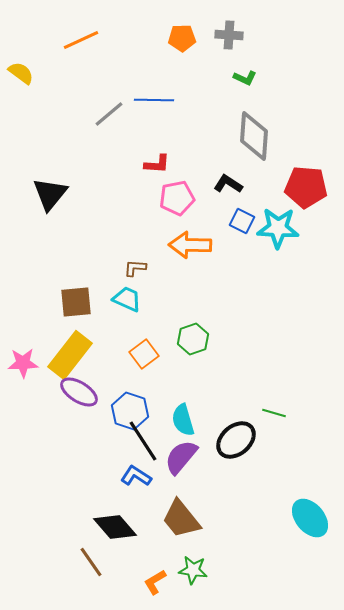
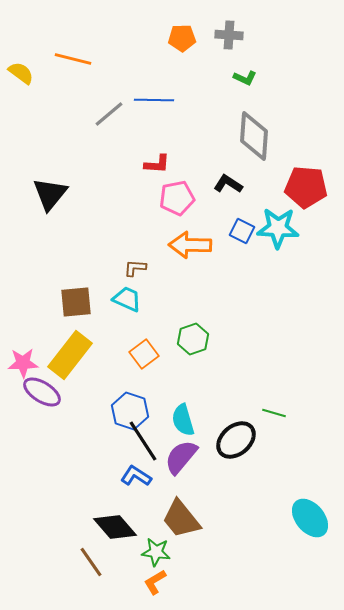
orange line: moved 8 px left, 19 px down; rotated 39 degrees clockwise
blue square: moved 10 px down
purple ellipse: moved 37 px left
green star: moved 37 px left, 18 px up
